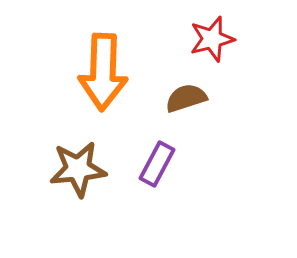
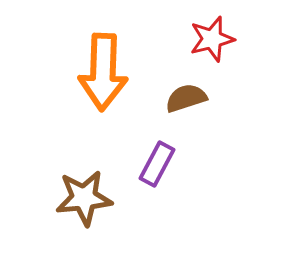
brown star: moved 6 px right, 29 px down
